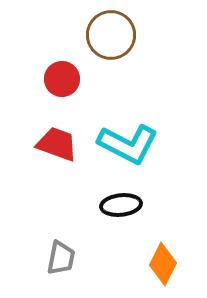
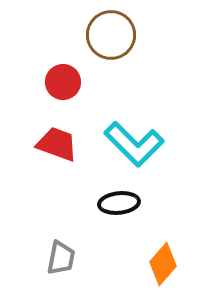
red circle: moved 1 px right, 3 px down
cyan L-shape: moved 6 px right; rotated 18 degrees clockwise
black ellipse: moved 2 px left, 2 px up
orange diamond: rotated 15 degrees clockwise
